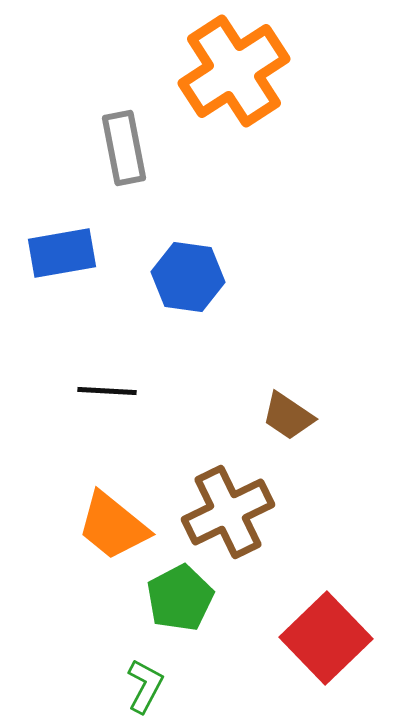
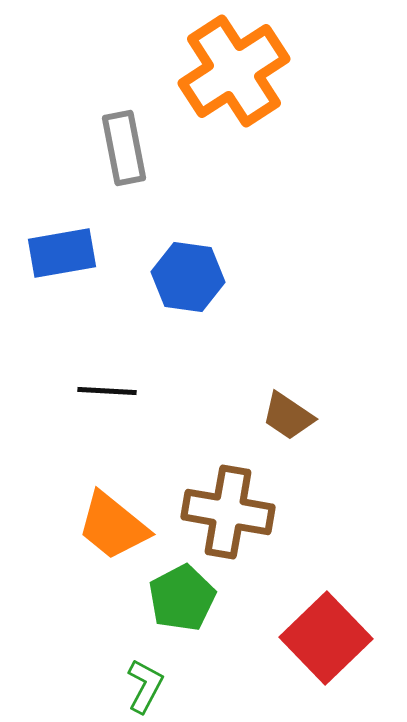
brown cross: rotated 36 degrees clockwise
green pentagon: moved 2 px right
